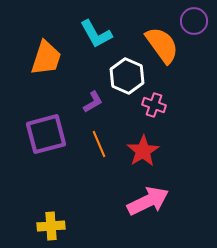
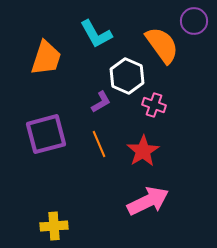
purple L-shape: moved 8 px right
yellow cross: moved 3 px right
